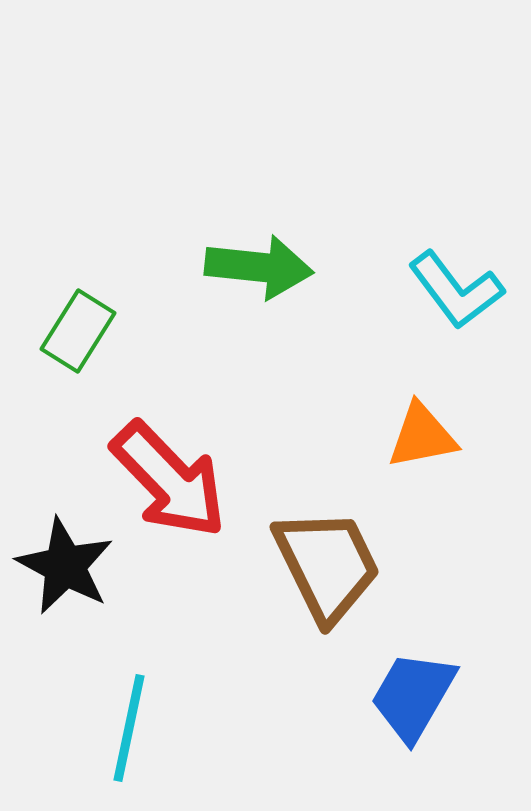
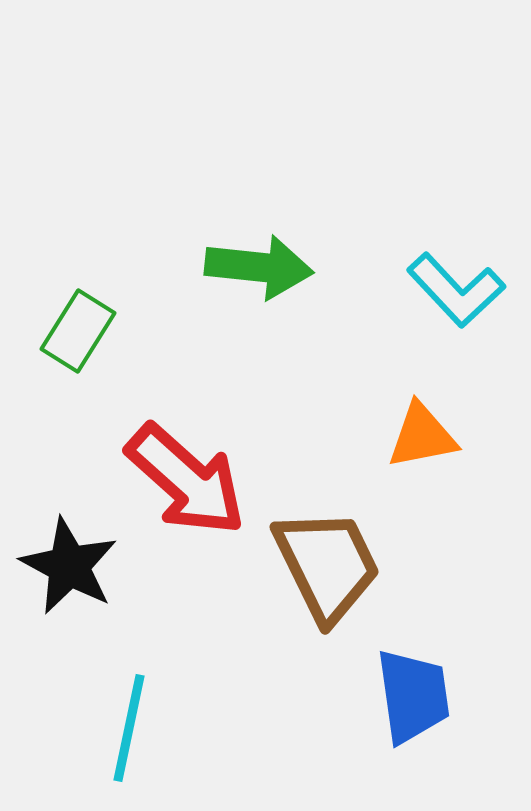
cyan L-shape: rotated 6 degrees counterclockwise
red arrow: moved 17 px right; rotated 4 degrees counterclockwise
black star: moved 4 px right
blue trapezoid: rotated 142 degrees clockwise
